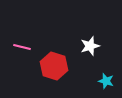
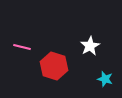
white star: rotated 12 degrees counterclockwise
cyan star: moved 1 px left, 2 px up
